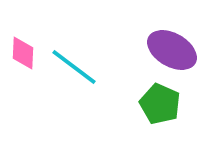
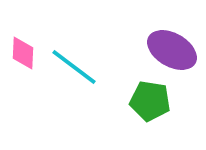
green pentagon: moved 10 px left, 3 px up; rotated 15 degrees counterclockwise
